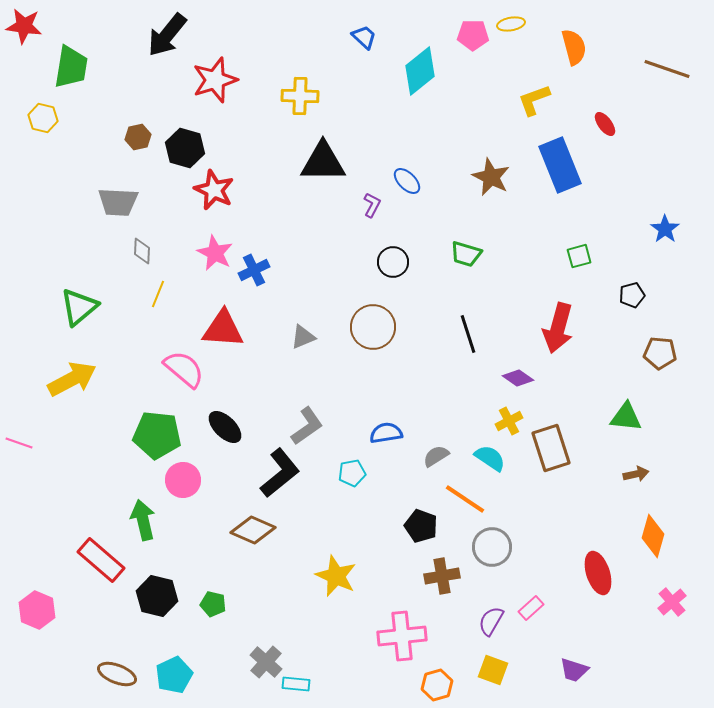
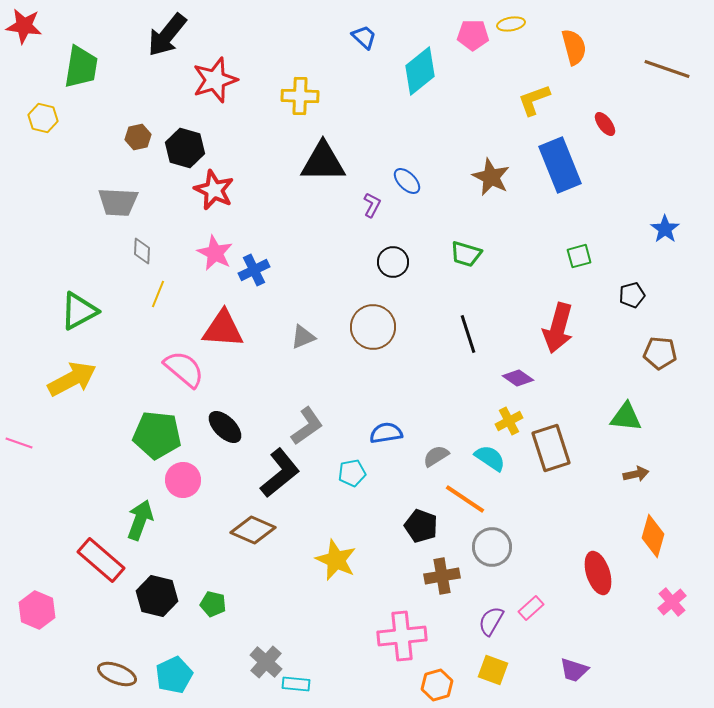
green trapezoid at (71, 67): moved 10 px right
green triangle at (79, 307): moved 4 px down; rotated 12 degrees clockwise
green arrow at (143, 520): moved 3 px left; rotated 33 degrees clockwise
yellow star at (336, 576): moved 16 px up
